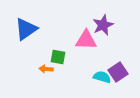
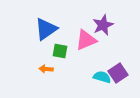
blue triangle: moved 20 px right
pink triangle: rotated 25 degrees counterclockwise
green square: moved 2 px right, 6 px up
purple square: moved 1 px down
